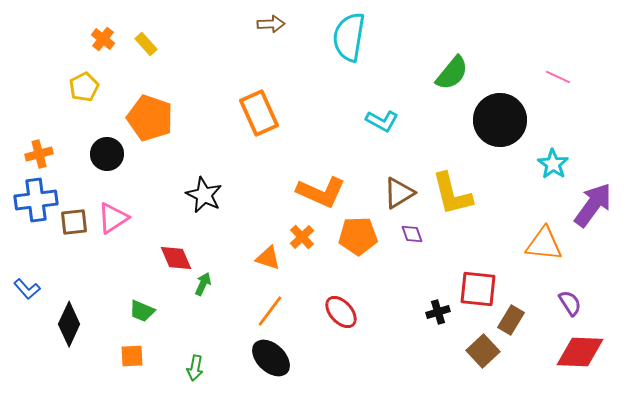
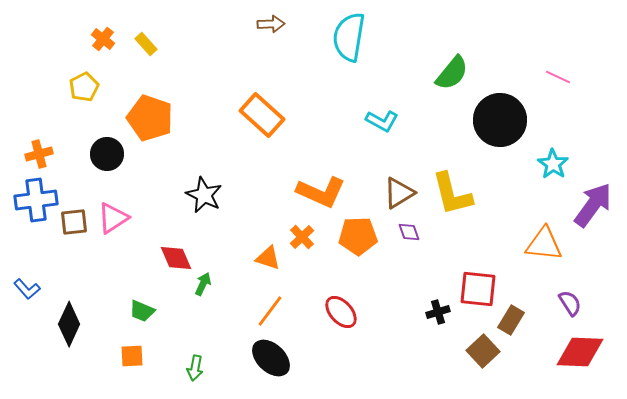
orange rectangle at (259, 113): moved 3 px right, 2 px down; rotated 24 degrees counterclockwise
purple diamond at (412, 234): moved 3 px left, 2 px up
